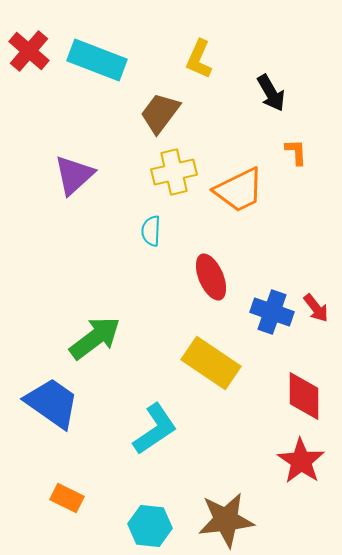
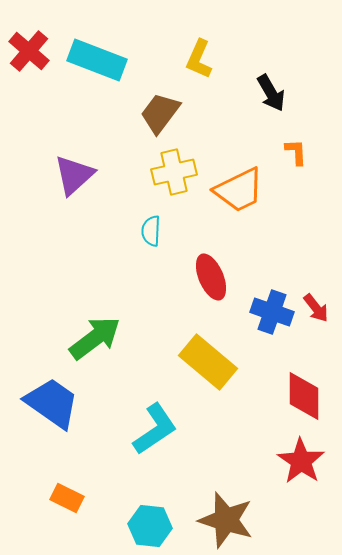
yellow rectangle: moved 3 px left, 1 px up; rotated 6 degrees clockwise
brown star: rotated 24 degrees clockwise
